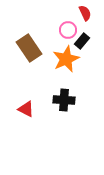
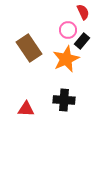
red semicircle: moved 2 px left, 1 px up
red triangle: rotated 24 degrees counterclockwise
